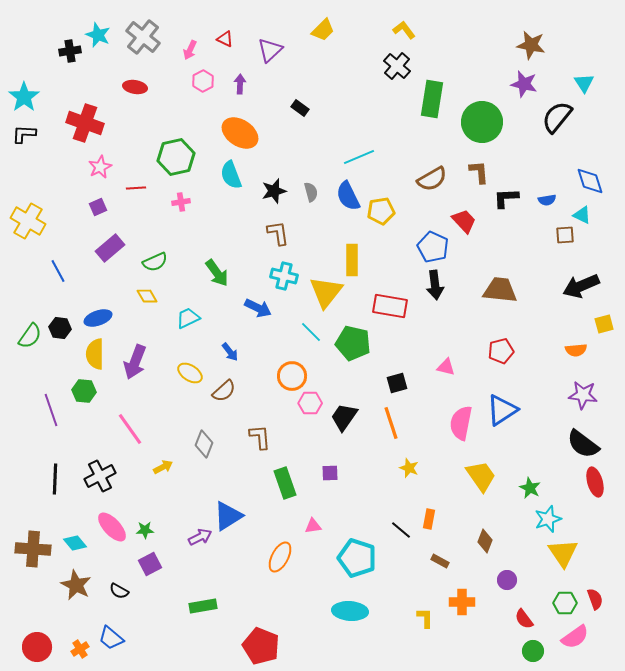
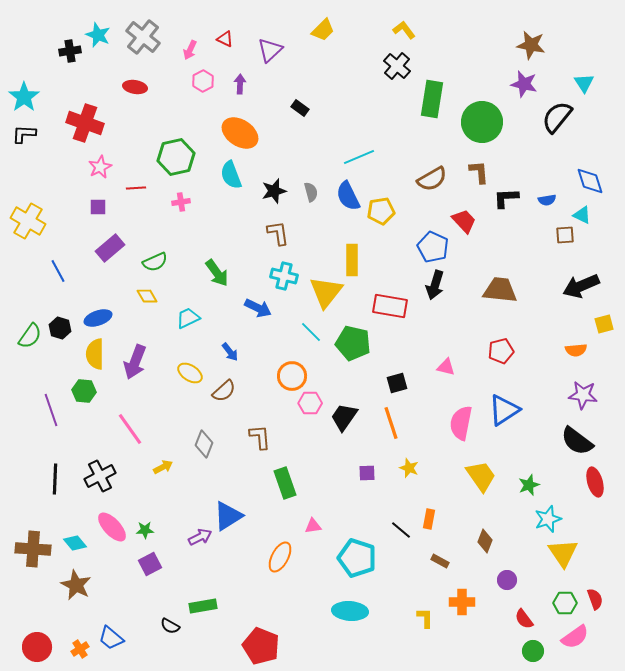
purple square at (98, 207): rotated 24 degrees clockwise
black arrow at (435, 285): rotated 24 degrees clockwise
black hexagon at (60, 328): rotated 10 degrees clockwise
blue triangle at (502, 410): moved 2 px right
black semicircle at (583, 444): moved 6 px left, 3 px up
purple square at (330, 473): moved 37 px right
green star at (530, 488): moved 1 px left, 3 px up; rotated 25 degrees clockwise
black semicircle at (119, 591): moved 51 px right, 35 px down
